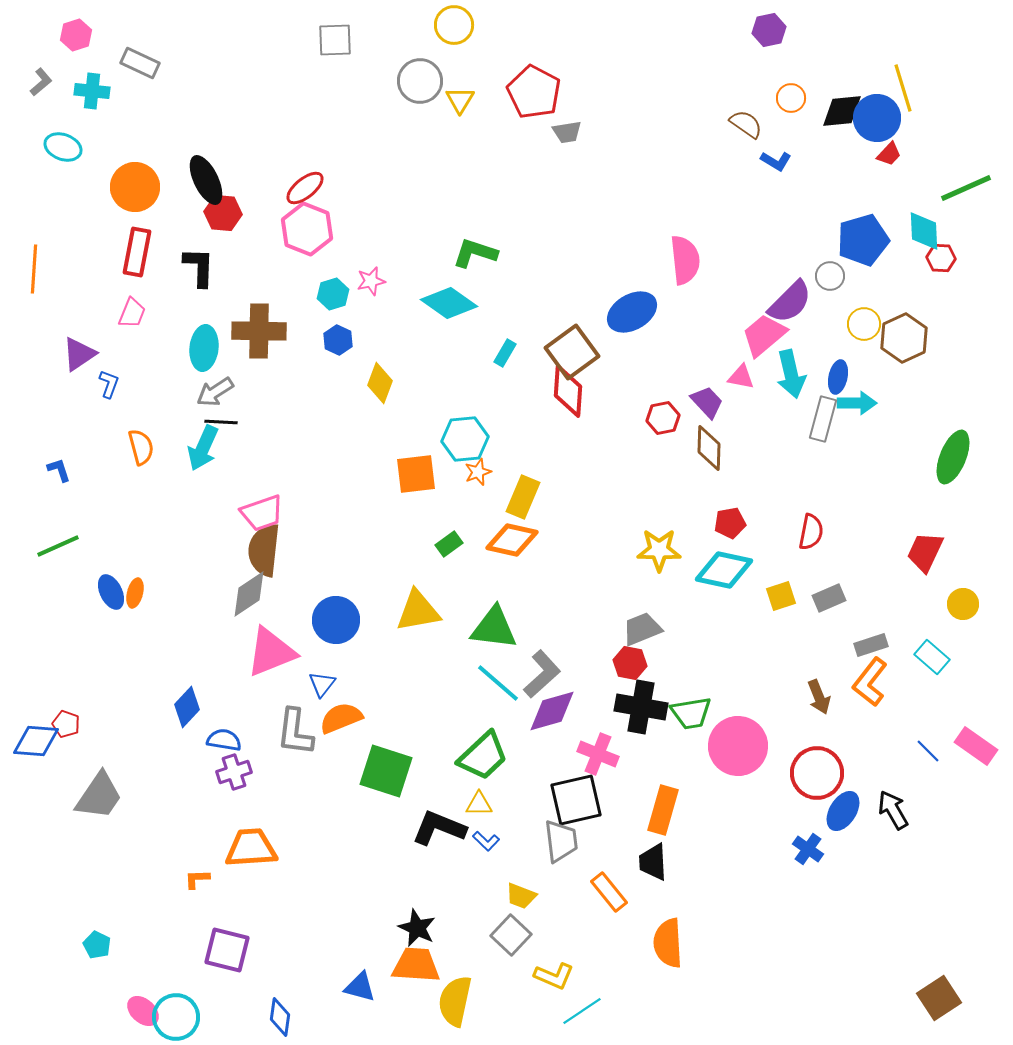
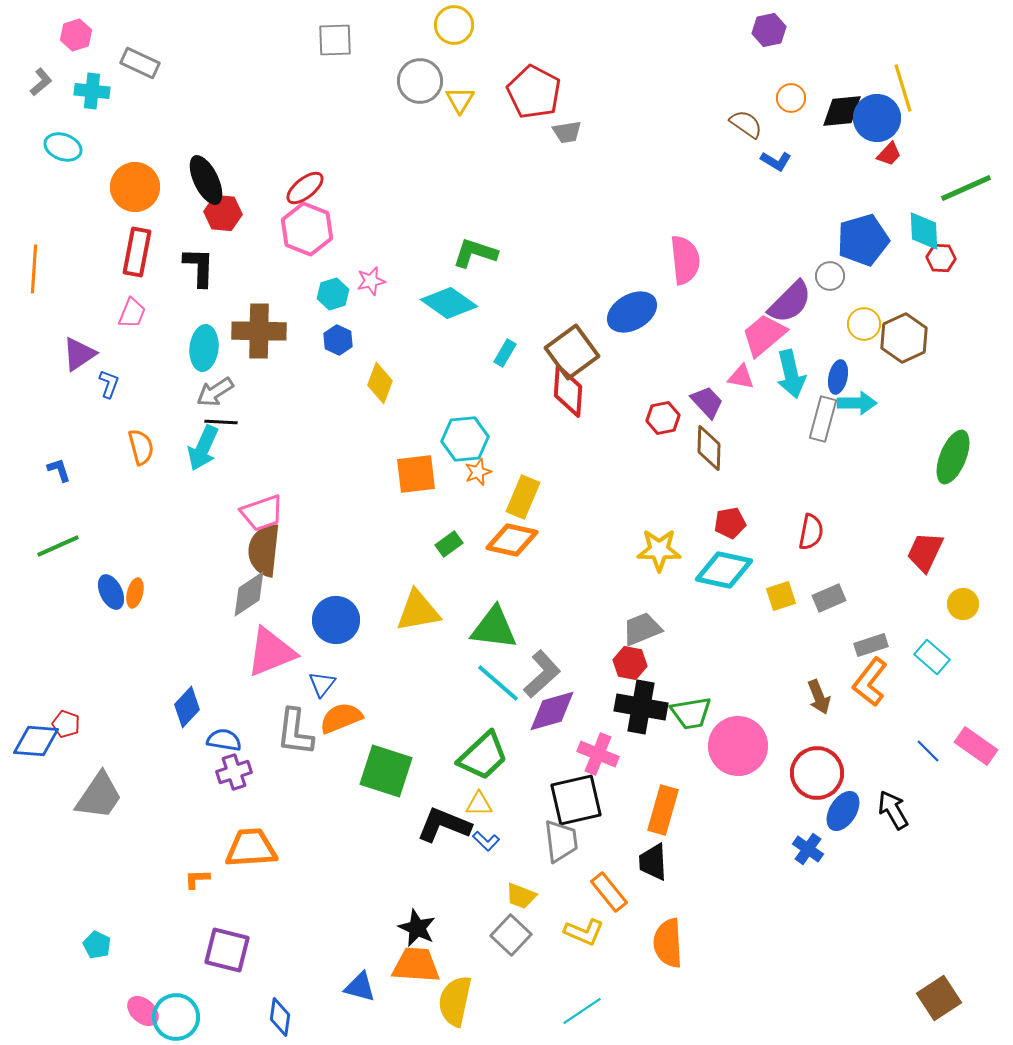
black L-shape at (439, 828): moved 5 px right, 3 px up
yellow L-shape at (554, 976): moved 30 px right, 44 px up
